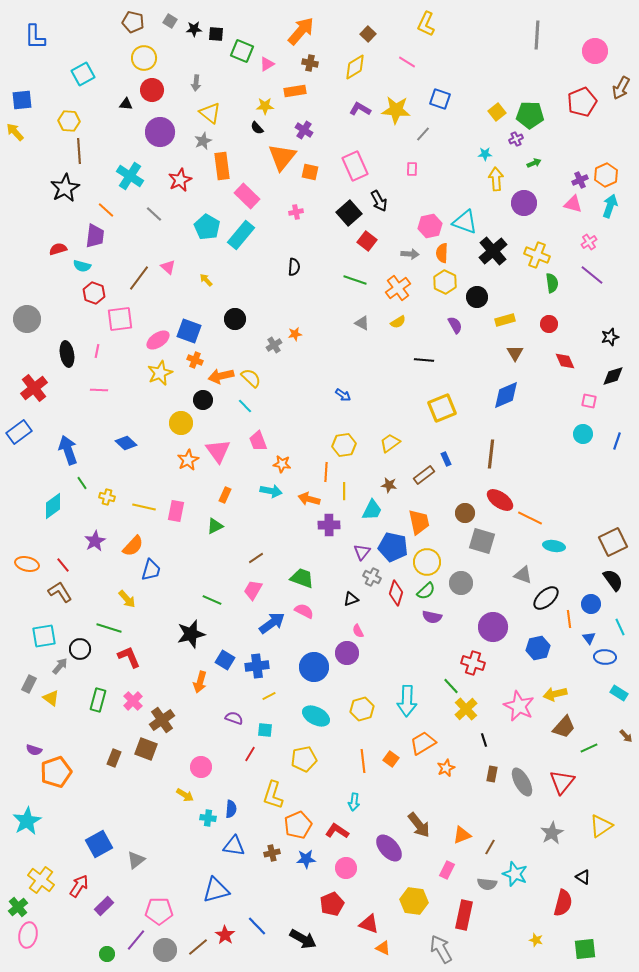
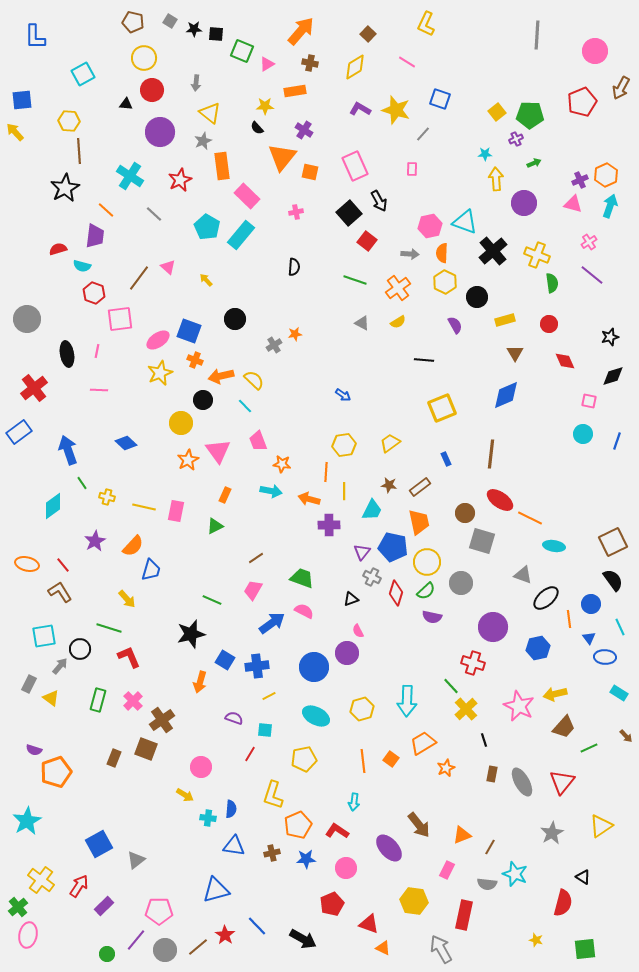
yellow star at (396, 110): rotated 12 degrees clockwise
yellow semicircle at (251, 378): moved 3 px right, 2 px down
brown rectangle at (424, 475): moved 4 px left, 12 px down
